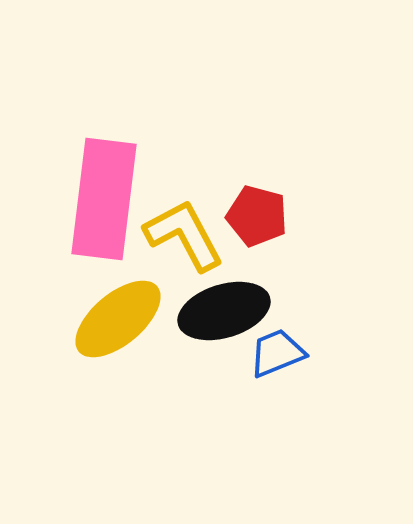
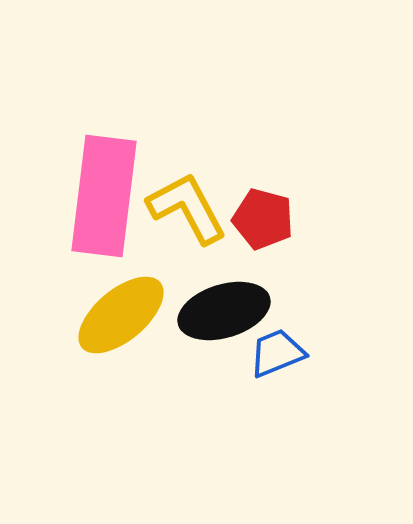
pink rectangle: moved 3 px up
red pentagon: moved 6 px right, 3 px down
yellow L-shape: moved 3 px right, 27 px up
yellow ellipse: moved 3 px right, 4 px up
